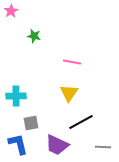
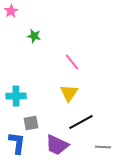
pink line: rotated 42 degrees clockwise
blue L-shape: moved 1 px left, 1 px up; rotated 20 degrees clockwise
